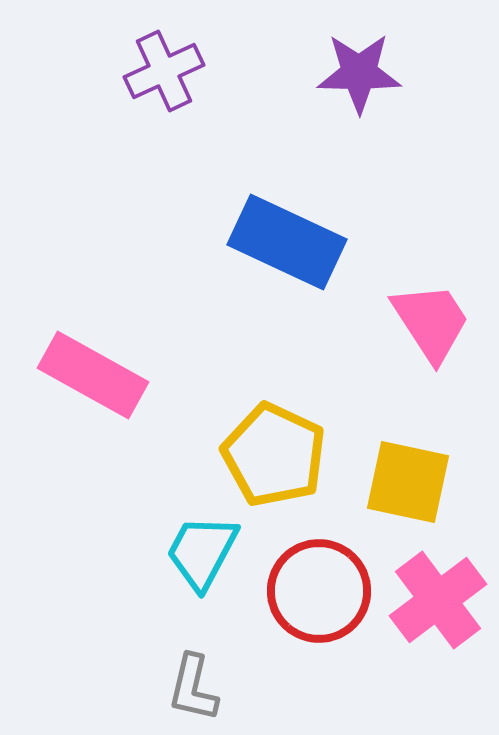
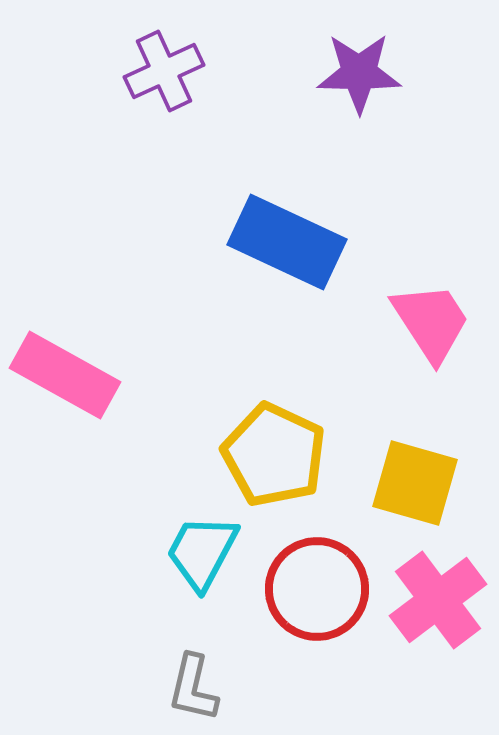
pink rectangle: moved 28 px left
yellow square: moved 7 px right, 1 px down; rotated 4 degrees clockwise
red circle: moved 2 px left, 2 px up
